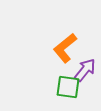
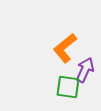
purple arrow: rotated 15 degrees counterclockwise
